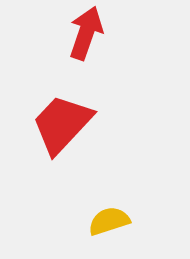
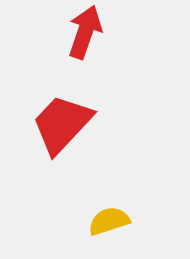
red arrow: moved 1 px left, 1 px up
